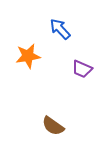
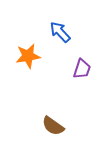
blue arrow: moved 3 px down
purple trapezoid: rotated 95 degrees counterclockwise
